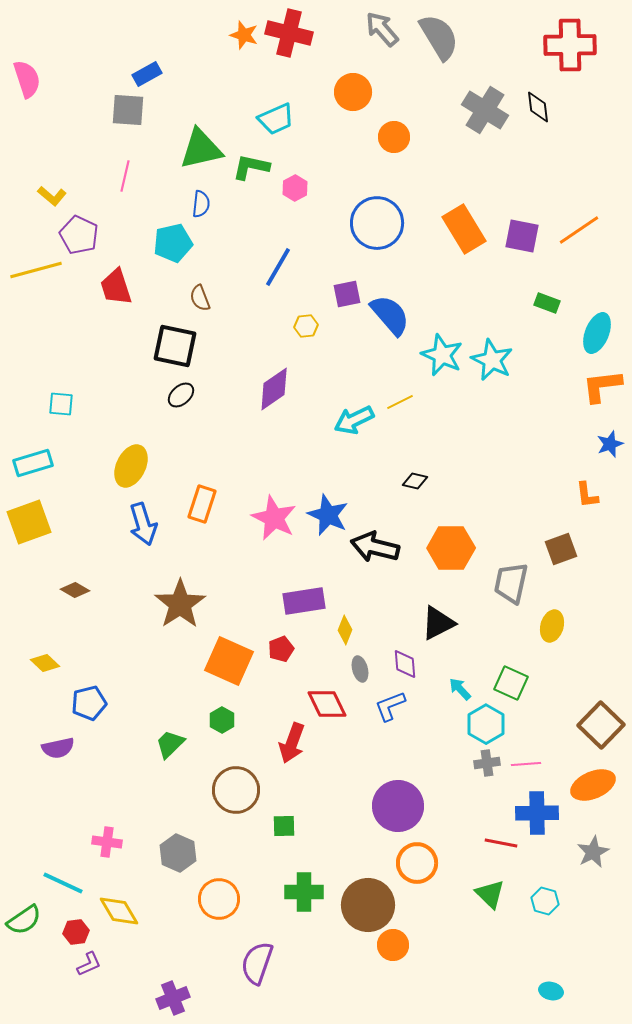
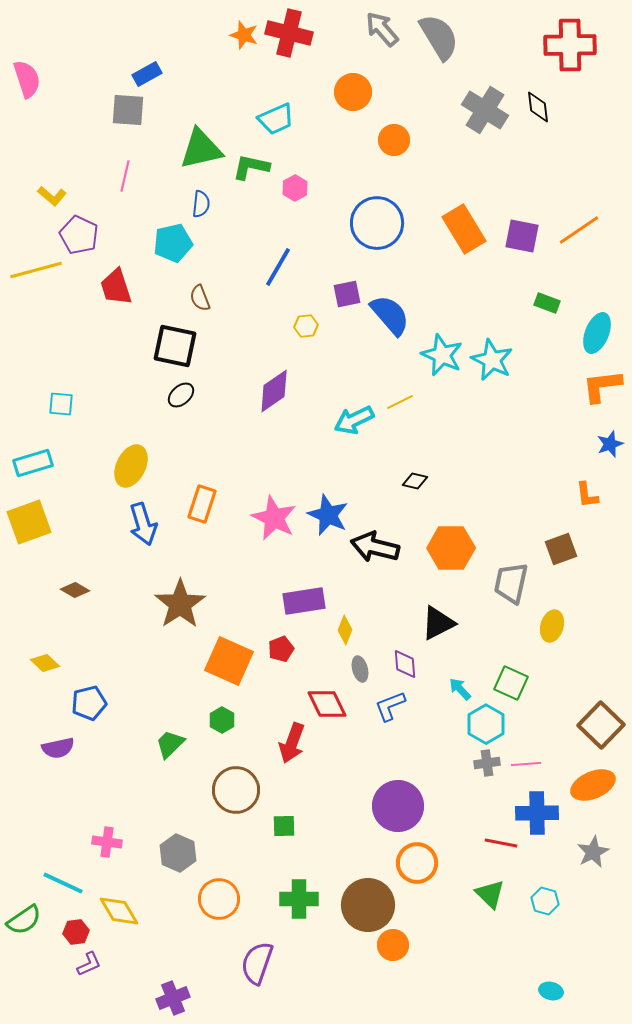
orange circle at (394, 137): moved 3 px down
purple diamond at (274, 389): moved 2 px down
green cross at (304, 892): moved 5 px left, 7 px down
